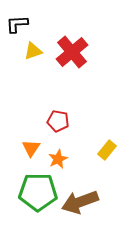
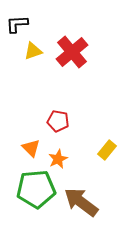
orange triangle: rotated 18 degrees counterclockwise
green pentagon: moved 2 px left, 3 px up; rotated 6 degrees counterclockwise
brown arrow: moved 1 px right; rotated 57 degrees clockwise
